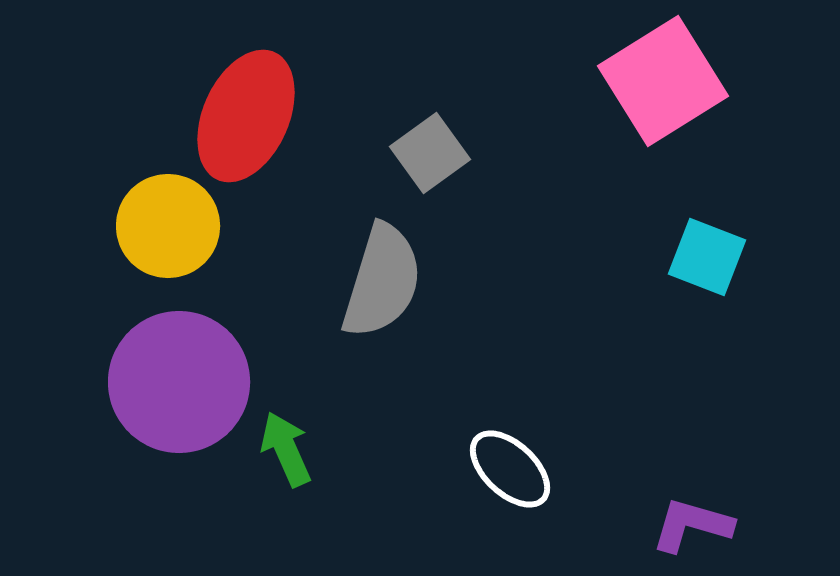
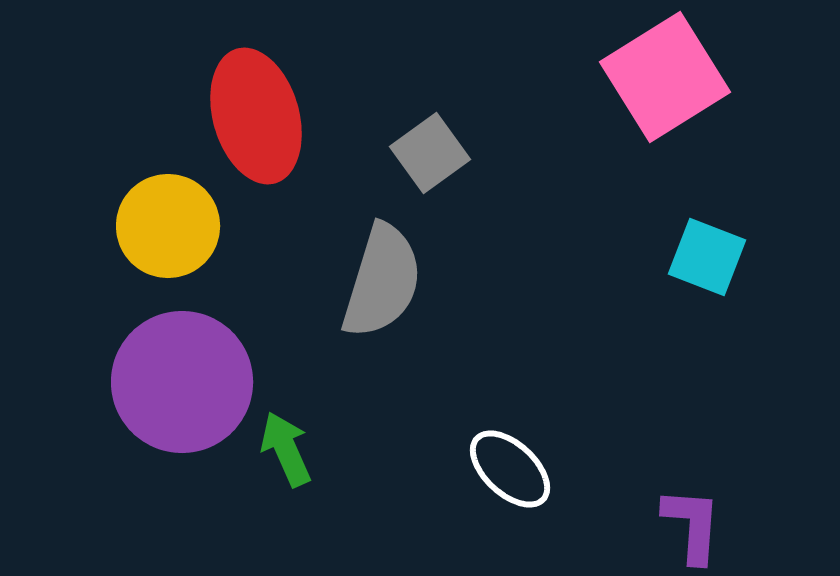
pink square: moved 2 px right, 4 px up
red ellipse: moved 10 px right; rotated 40 degrees counterclockwise
purple circle: moved 3 px right
purple L-shape: rotated 78 degrees clockwise
